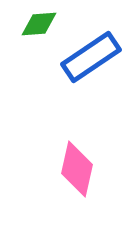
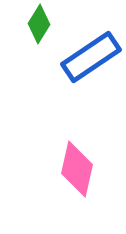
green diamond: rotated 54 degrees counterclockwise
